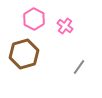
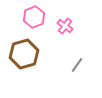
pink hexagon: moved 2 px up; rotated 10 degrees clockwise
gray line: moved 2 px left, 2 px up
